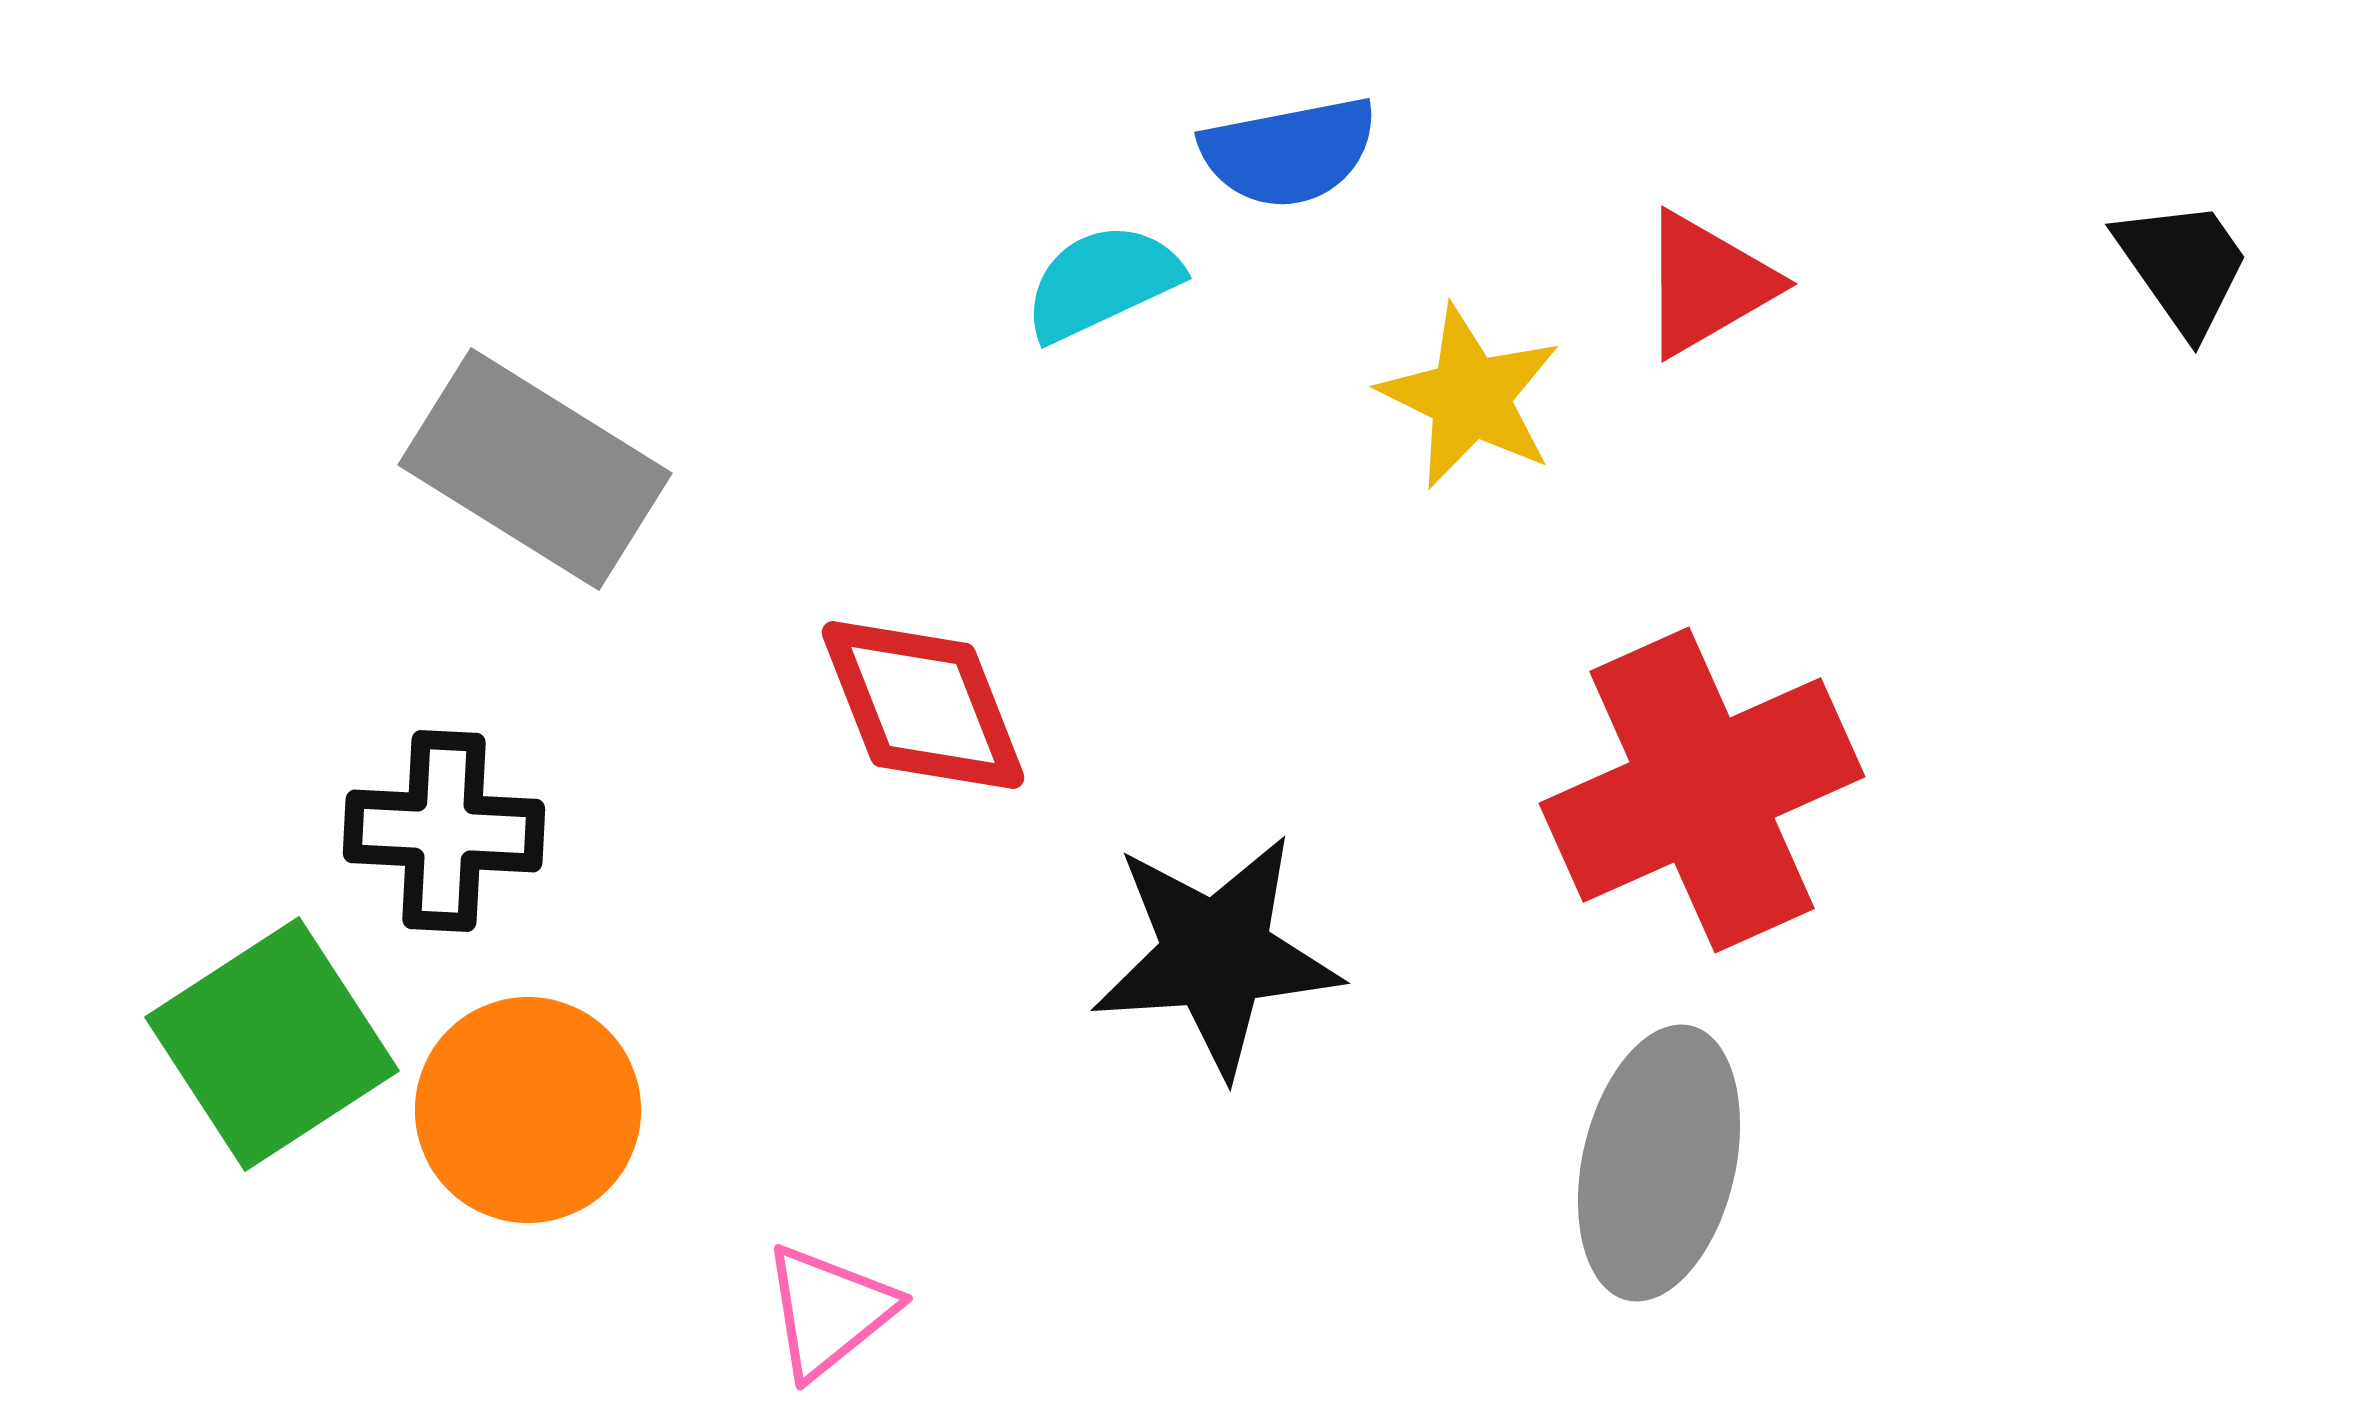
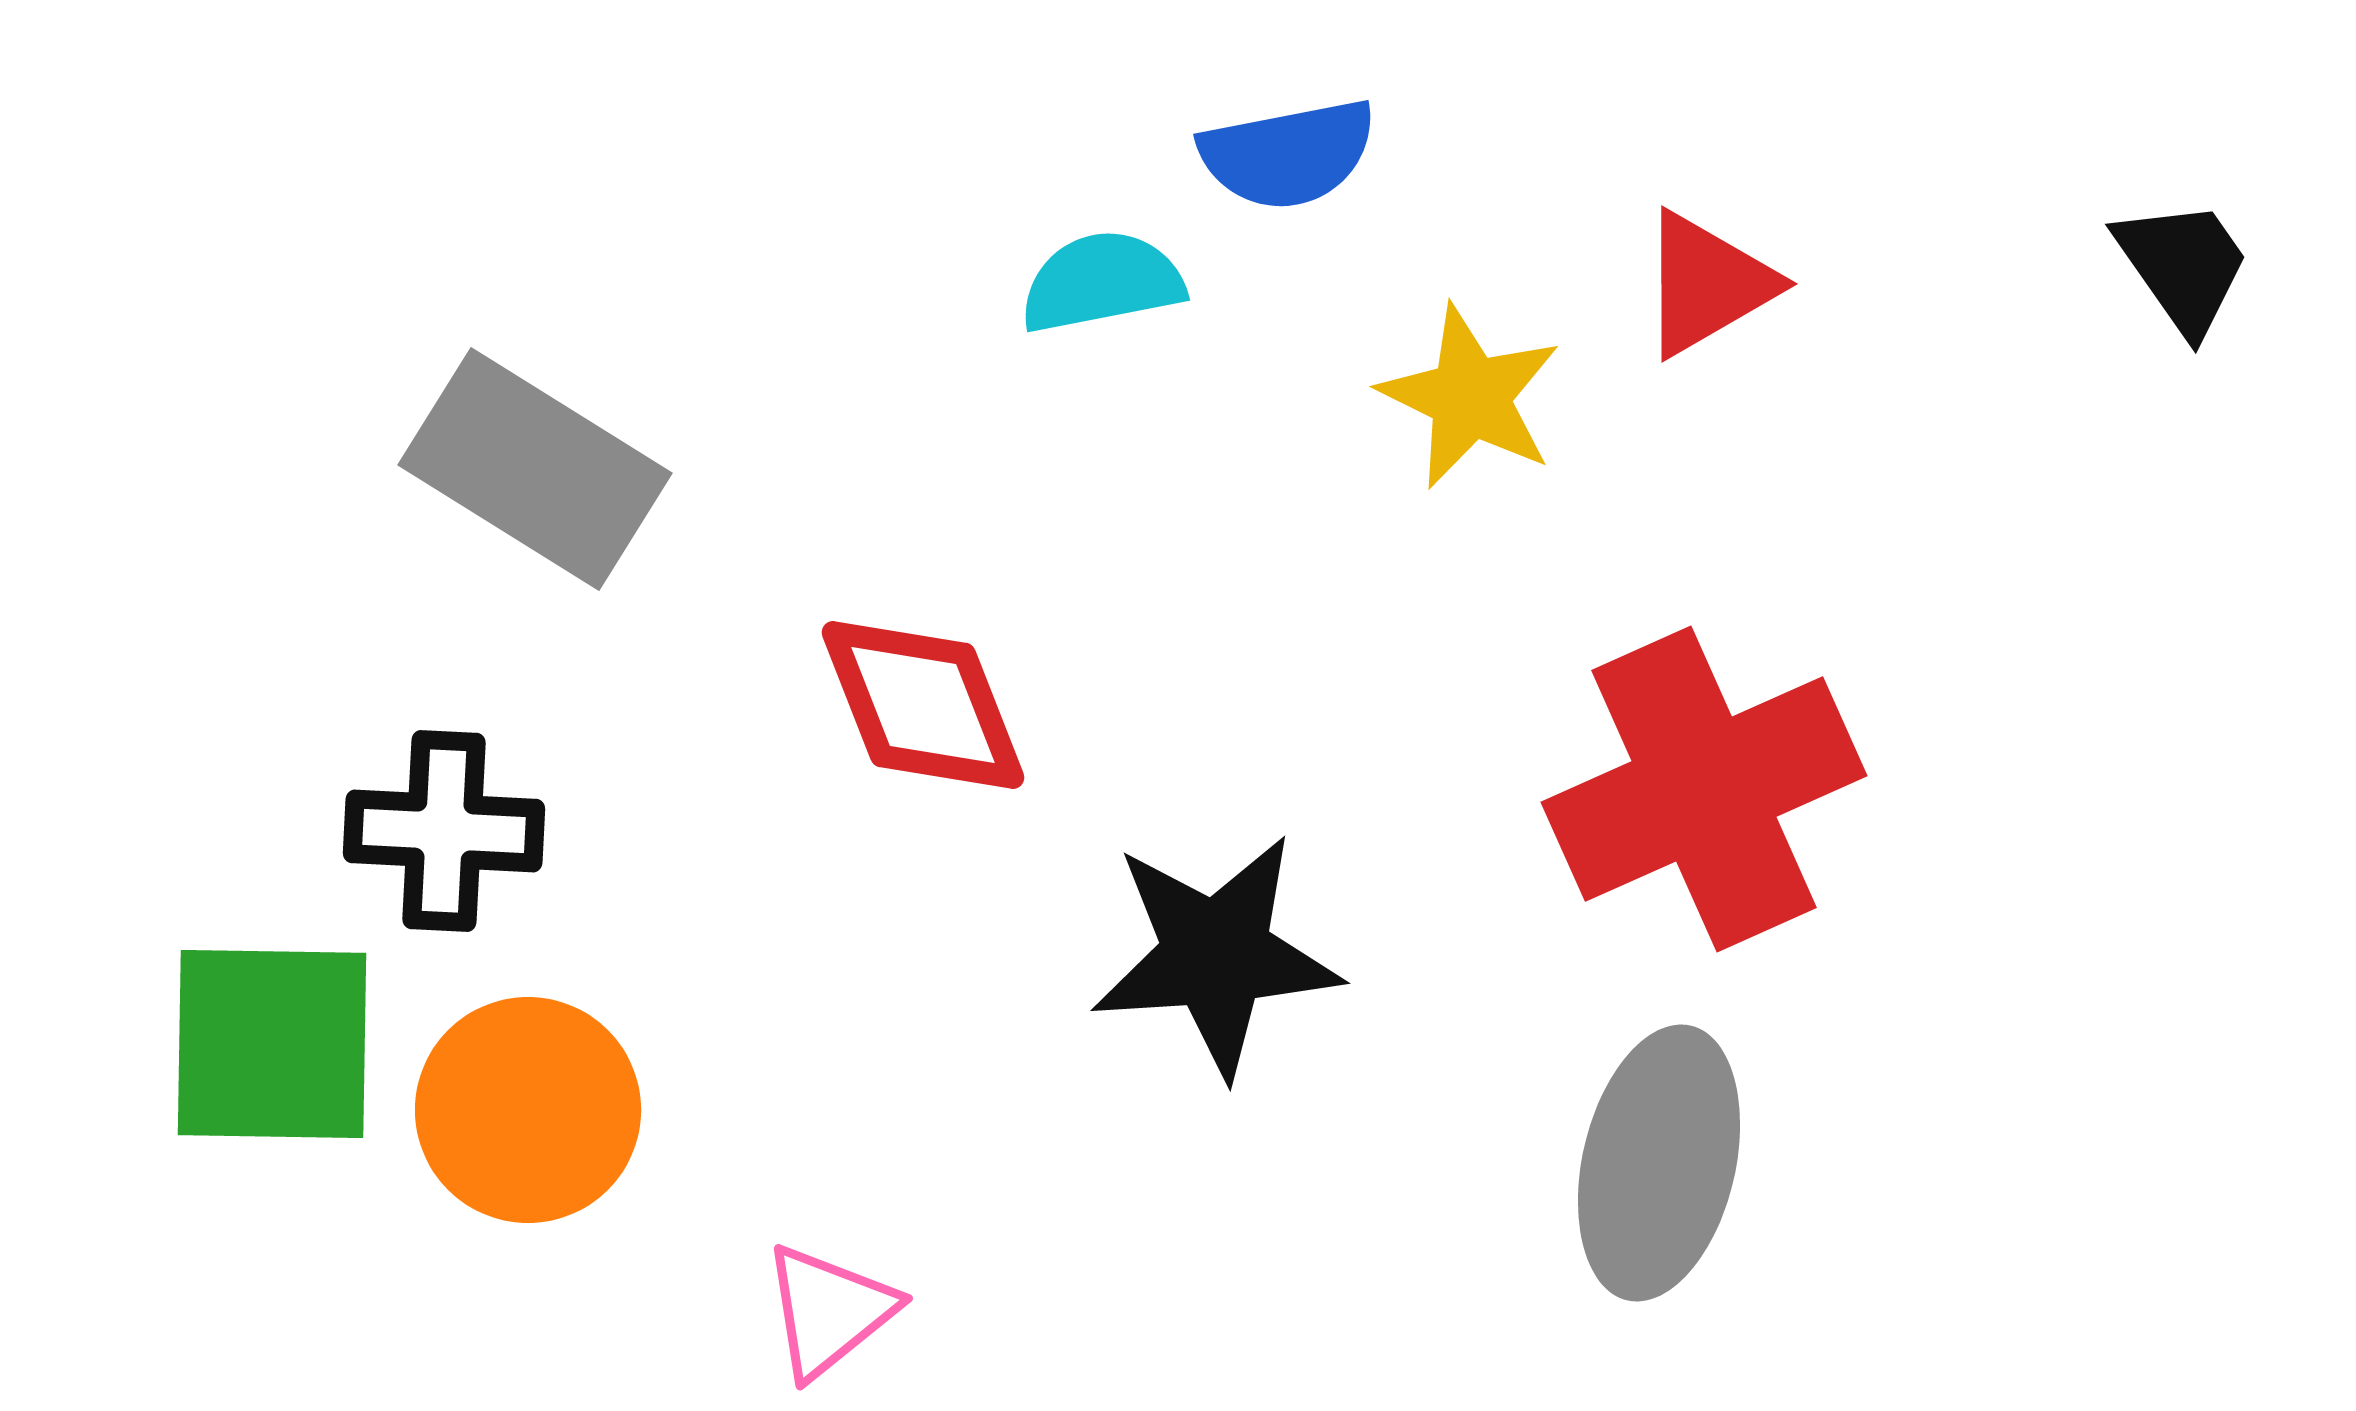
blue semicircle: moved 1 px left, 2 px down
cyan semicircle: rotated 14 degrees clockwise
red cross: moved 2 px right, 1 px up
green square: rotated 34 degrees clockwise
